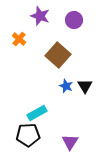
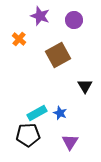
brown square: rotated 20 degrees clockwise
blue star: moved 6 px left, 27 px down
